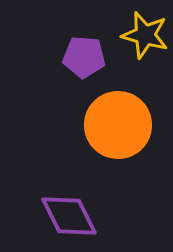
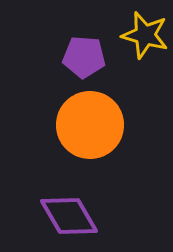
orange circle: moved 28 px left
purple diamond: rotated 4 degrees counterclockwise
